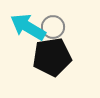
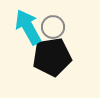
cyan arrow: rotated 30 degrees clockwise
